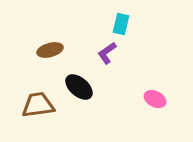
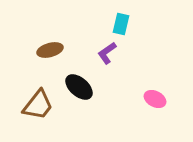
brown trapezoid: rotated 136 degrees clockwise
